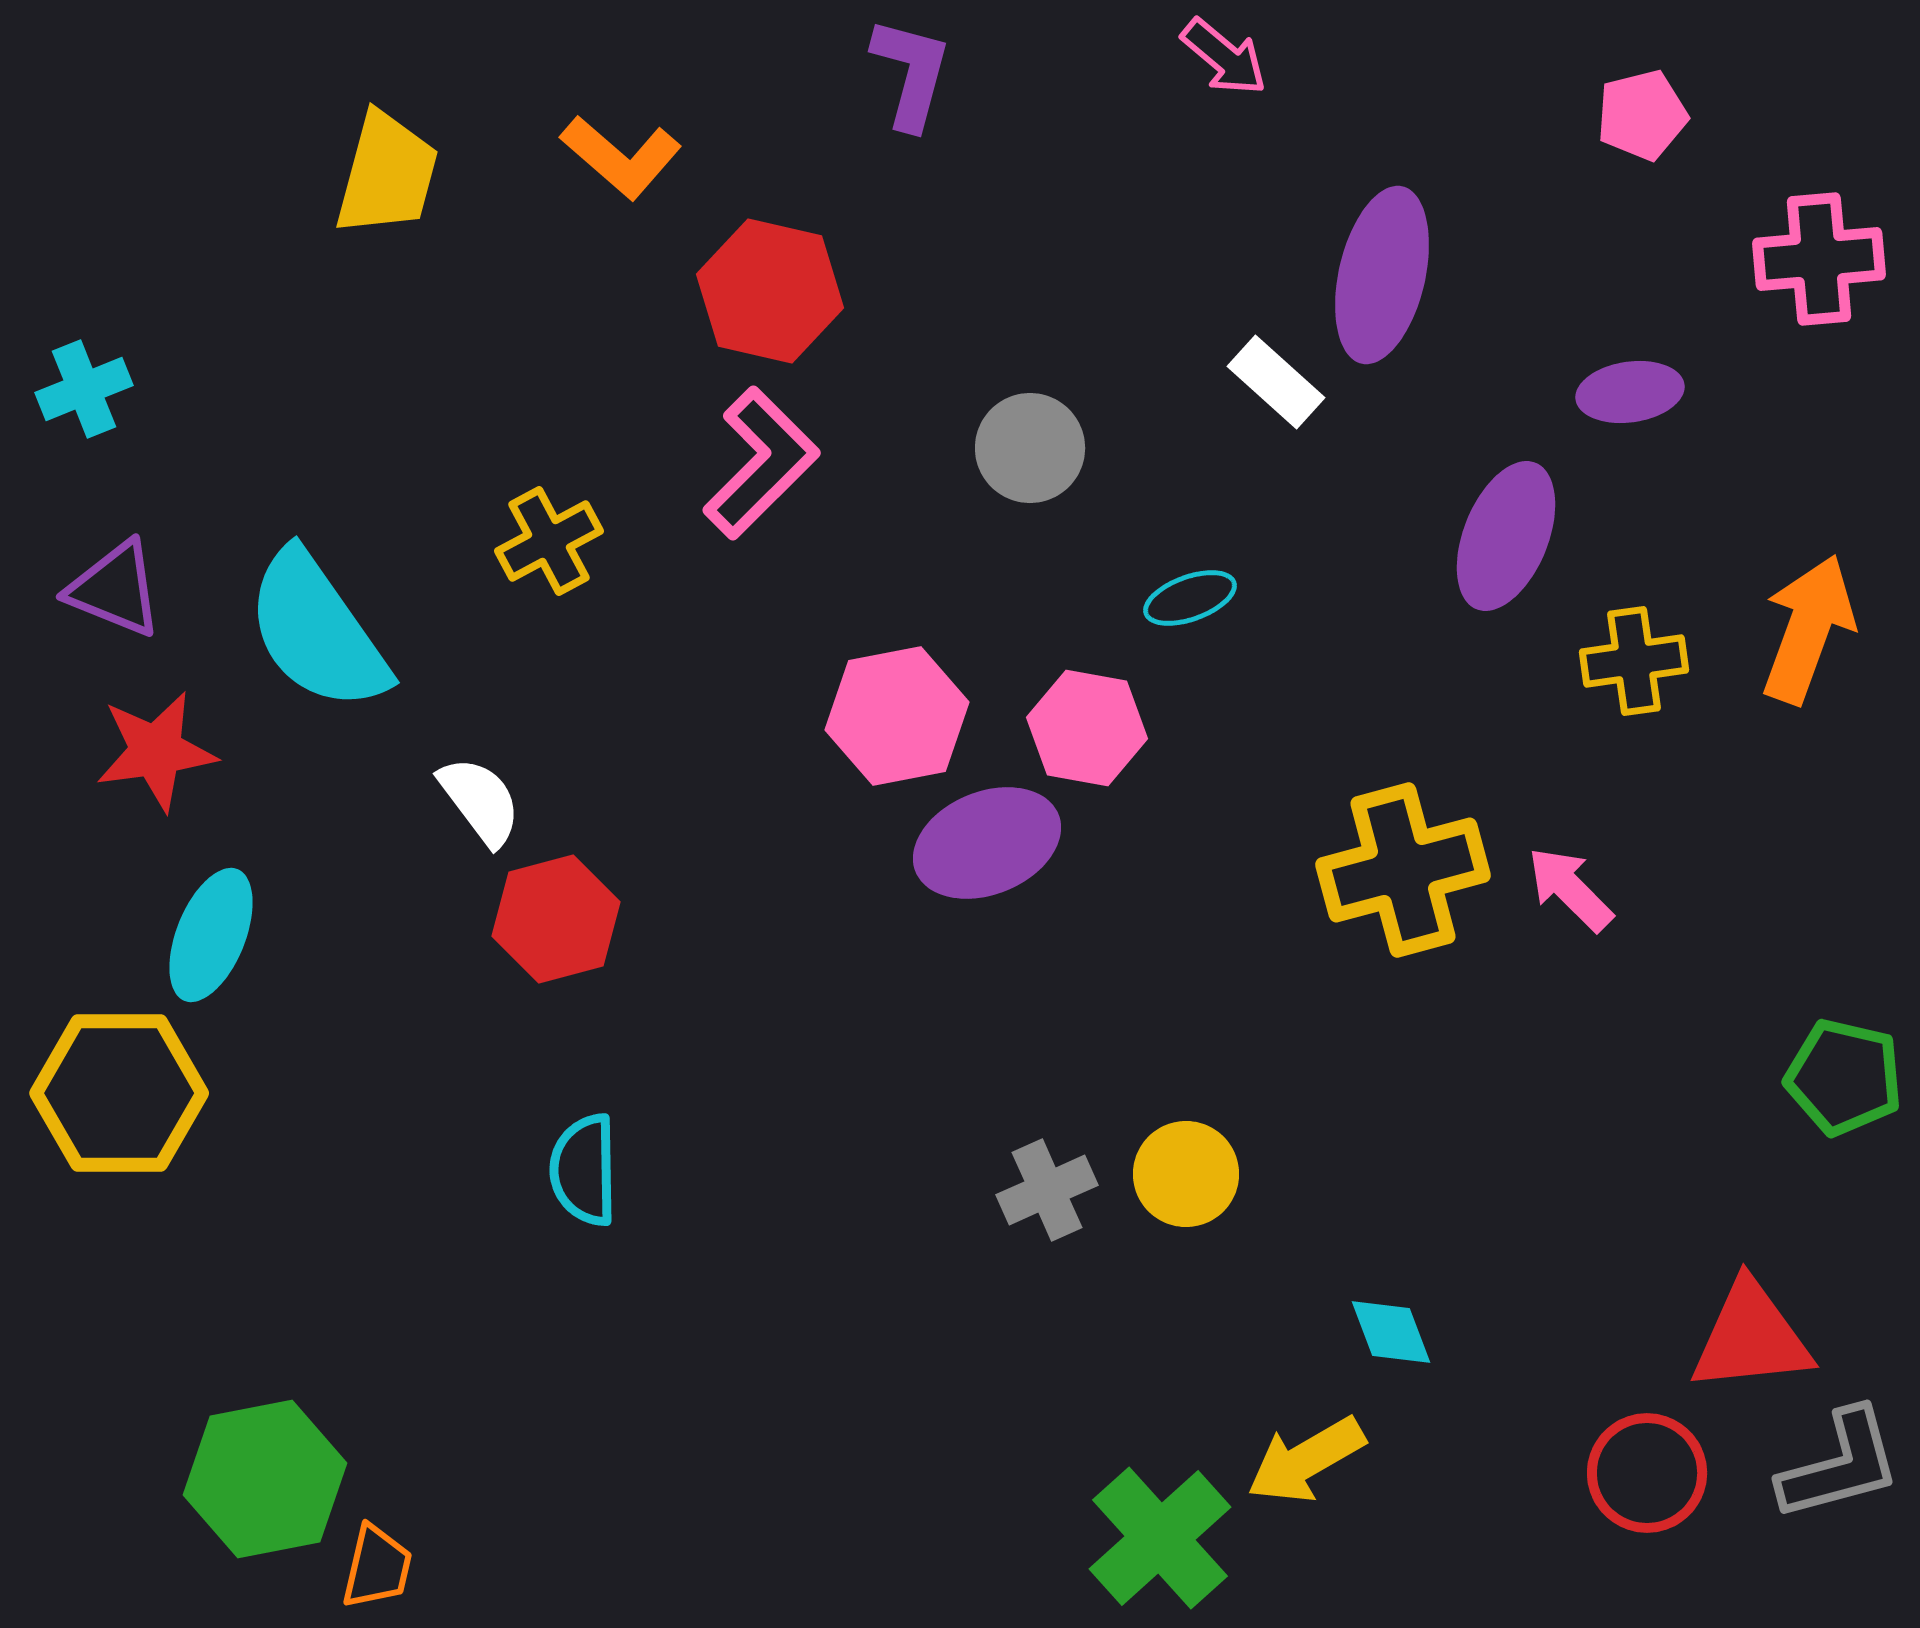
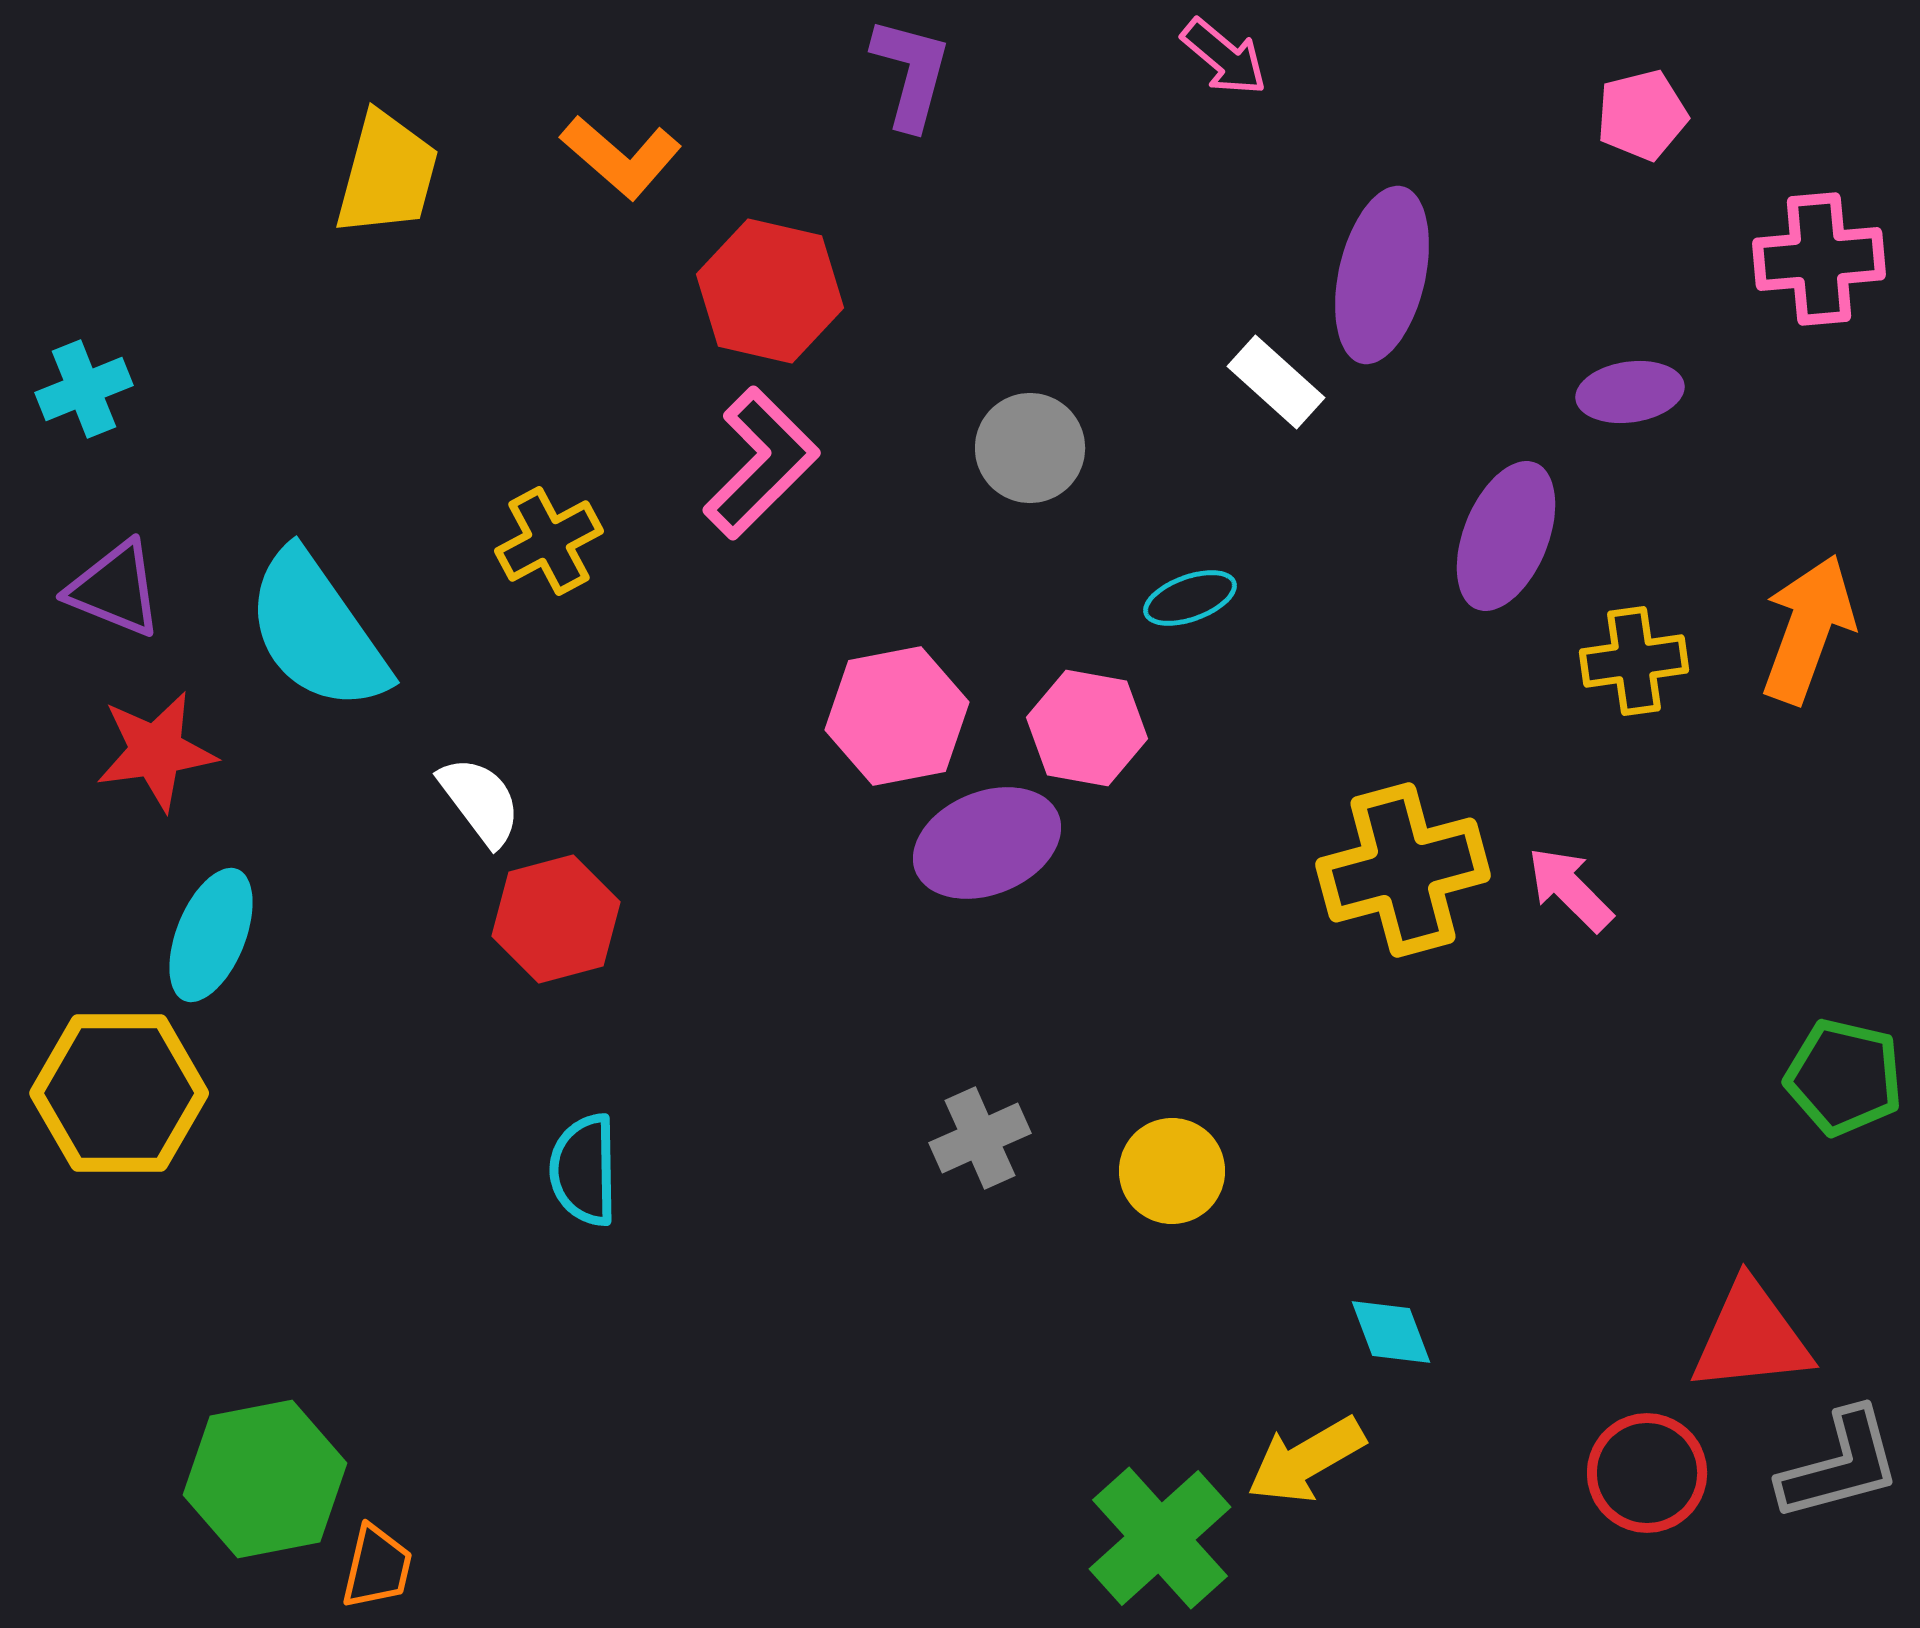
yellow circle at (1186, 1174): moved 14 px left, 3 px up
gray cross at (1047, 1190): moved 67 px left, 52 px up
